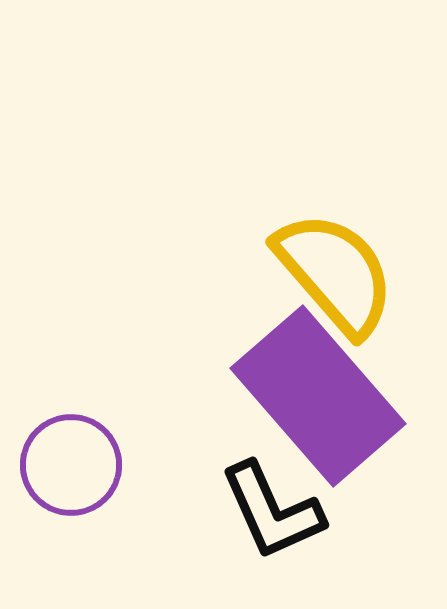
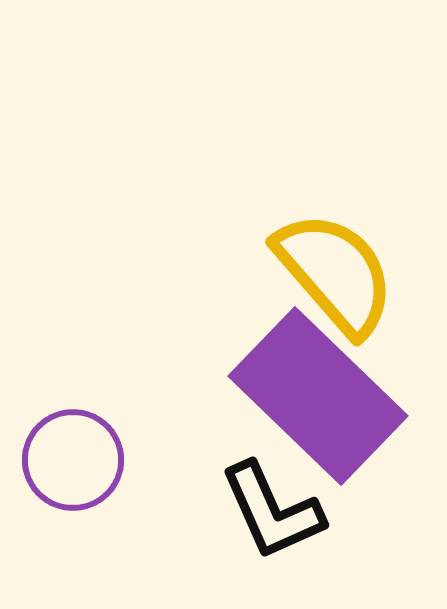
purple rectangle: rotated 5 degrees counterclockwise
purple circle: moved 2 px right, 5 px up
